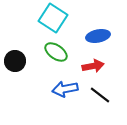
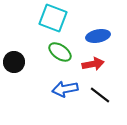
cyan square: rotated 12 degrees counterclockwise
green ellipse: moved 4 px right
black circle: moved 1 px left, 1 px down
red arrow: moved 2 px up
